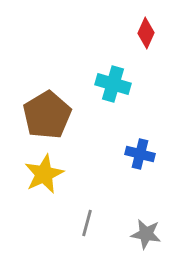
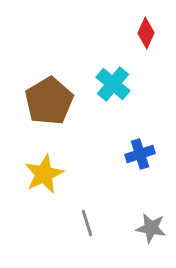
cyan cross: rotated 24 degrees clockwise
brown pentagon: moved 2 px right, 14 px up
blue cross: rotated 32 degrees counterclockwise
gray line: rotated 32 degrees counterclockwise
gray star: moved 5 px right, 6 px up
